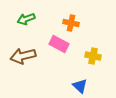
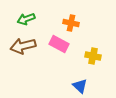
brown arrow: moved 10 px up
